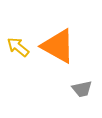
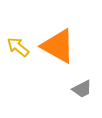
gray trapezoid: rotated 15 degrees counterclockwise
